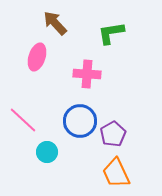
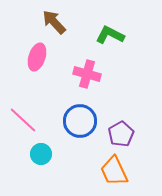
brown arrow: moved 1 px left, 1 px up
green L-shape: moved 1 px left, 2 px down; rotated 36 degrees clockwise
pink cross: rotated 12 degrees clockwise
purple pentagon: moved 8 px right
cyan circle: moved 6 px left, 2 px down
orange trapezoid: moved 2 px left, 2 px up
